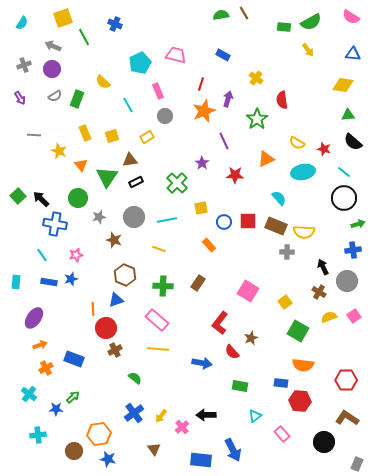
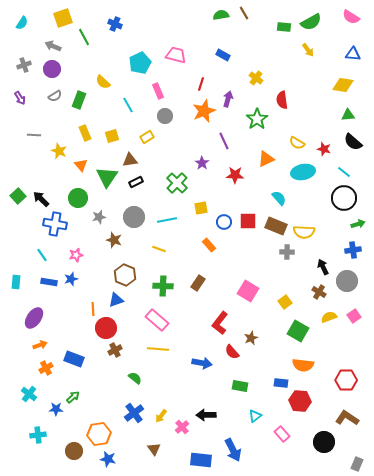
green rectangle at (77, 99): moved 2 px right, 1 px down
